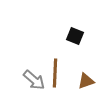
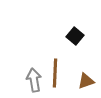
black square: rotated 18 degrees clockwise
gray arrow: rotated 140 degrees counterclockwise
